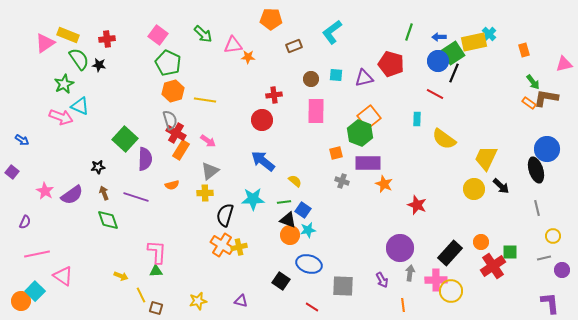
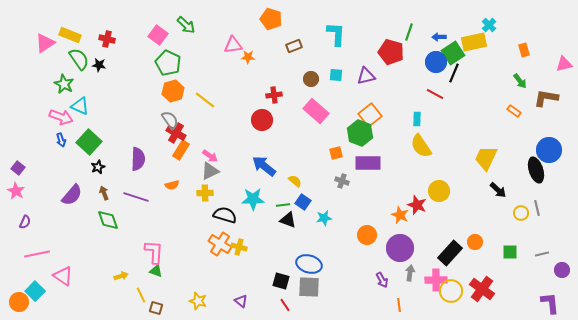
orange pentagon at (271, 19): rotated 15 degrees clockwise
cyan L-shape at (332, 32): moved 4 px right, 2 px down; rotated 130 degrees clockwise
green arrow at (203, 34): moved 17 px left, 9 px up
cyan cross at (489, 34): moved 9 px up
yellow rectangle at (68, 35): moved 2 px right
red cross at (107, 39): rotated 21 degrees clockwise
blue circle at (438, 61): moved 2 px left, 1 px down
red pentagon at (391, 64): moved 12 px up
purple triangle at (364, 78): moved 2 px right, 2 px up
green arrow at (533, 82): moved 13 px left, 1 px up
green star at (64, 84): rotated 18 degrees counterclockwise
yellow line at (205, 100): rotated 30 degrees clockwise
orange rectangle at (529, 103): moved 15 px left, 8 px down
pink rectangle at (316, 111): rotated 50 degrees counterclockwise
orange square at (369, 117): moved 1 px right, 2 px up
gray semicircle at (170, 120): rotated 18 degrees counterclockwise
green square at (125, 139): moved 36 px left, 3 px down
yellow semicircle at (444, 139): moved 23 px left, 7 px down; rotated 20 degrees clockwise
blue arrow at (22, 140): moved 39 px right; rotated 40 degrees clockwise
pink arrow at (208, 141): moved 2 px right, 15 px down
blue circle at (547, 149): moved 2 px right, 1 px down
purple semicircle at (145, 159): moved 7 px left
blue arrow at (263, 161): moved 1 px right, 5 px down
black star at (98, 167): rotated 16 degrees counterclockwise
gray triangle at (210, 171): rotated 12 degrees clockwise
purple square at (12, 172): moved 6 px right, 4 px up
orange star at (384, 184): moved 16 px right, 31 px down
black arrow at (501, 186): moved 3 px left, 4 px down
yellow circle at (474, 189): moved 35 px left, 2 px down
pink star at (45, 191): moved 29 px left
purple semicircle at (72, 195): rotated 15 degrees counterclockwise
green line at (284, 202): moved 1 px left, 3 px down
blue square at (303, 210): moved 8 px up
black semicircle at (225, 215): rotated 90 degrees clockwise
cyan star at (308, 230): moved 16 px right, 12 px up
orange circle at (290, 235): moved 77 px right
yellow circle at (553, 236): moved 32 px left, 23 px up
orange circle at (481, 242): moved 6 px left
orange cross at (222, 245): moved 2 px left, 1 px up
yellow cross at (239, 247): rotated 28 degrees clockwise
pink L-shape at (157, 252): moved 3 px left
gray line at (544, 258): moved 2 px left, 4 px up
red cross at (493, 266): moved 11 px left, 23 px down; rotated 20 degrees counterclockwise
green triangle at (156, 271): rotated 24 degrees clockwise
yellow arrow at (121, 276): rotated 40 degrees counterclockwise
black square at (281, 281): rotated 18 degrees counterclockwise
gray square at (343, 286): moved 34 px left, 1 px down
orange circle at (21, 301): moved 2 px left, 1 px down
yellow star at (198, 301): rotated 30 degrees clockwise
purple triangle at (241, 301): rotated 24 degrees clockwise
orange line at (403, 305): moved 4 px left
red line at (312, 307): moved 27 px left, 2 px up; rotated 24 degrees clockwise
